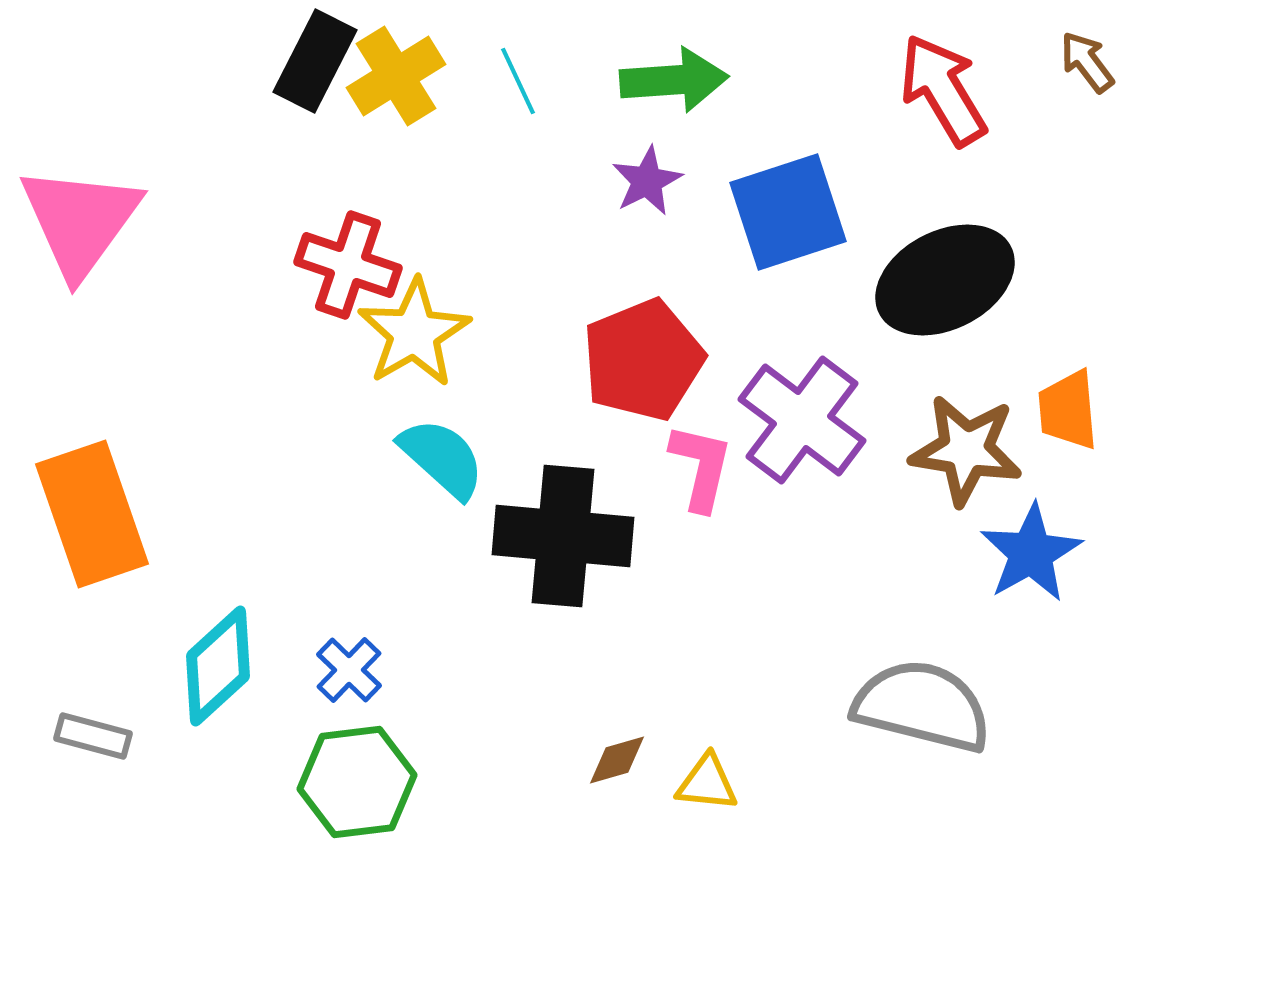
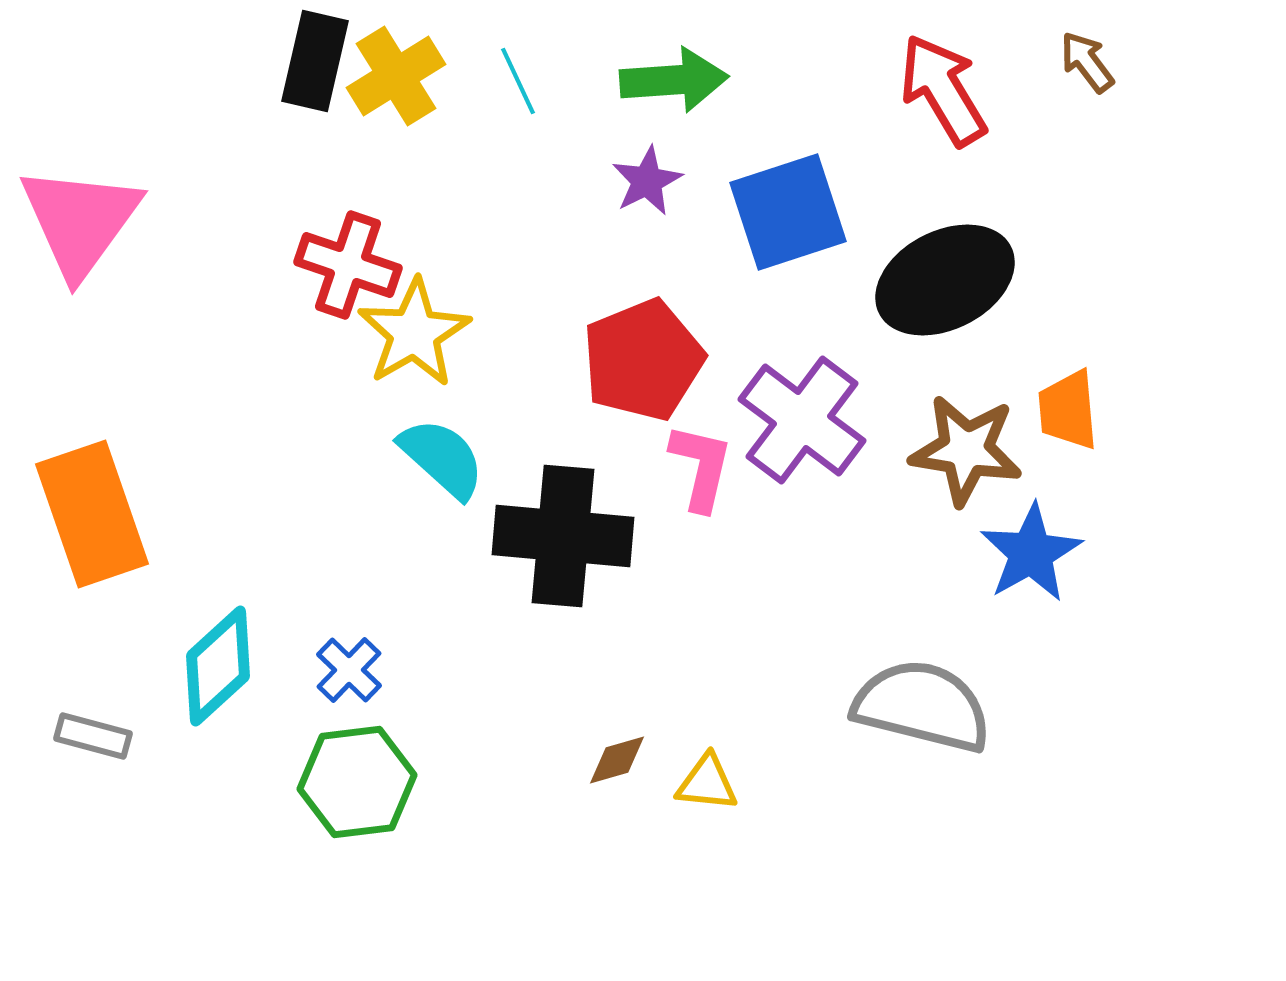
black rectangle: rotated 14 degrees counterclockwise
